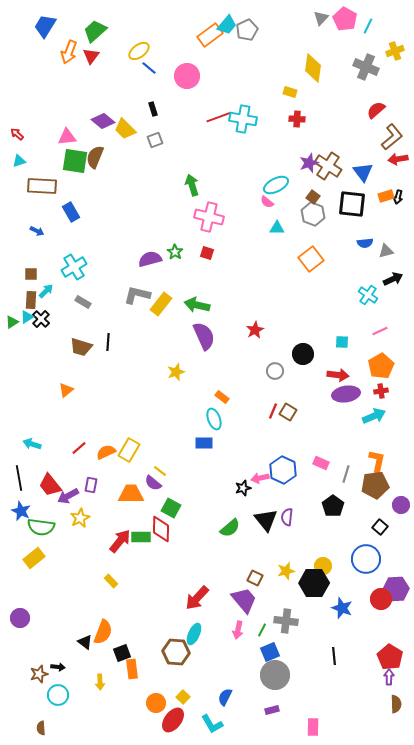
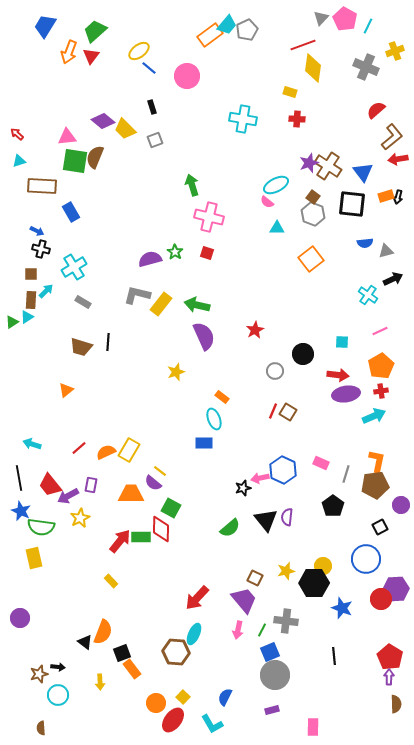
black rectangle at (153, 109): moved 1 px left, 2 px up
red line at (219, 117): moved 84 px right, 72 px up
black cross at (41, 319): moved 70 px up; rotated 30 degrees counterclockwise
black square at (380, 527): rotated 21 degrees clockwise
yellow rectangle at (34, 558): rotated 65 degrees counterclockwise
orange rectangle at (132, 669): rotated 30 degrees counterclockwise
